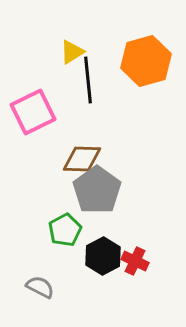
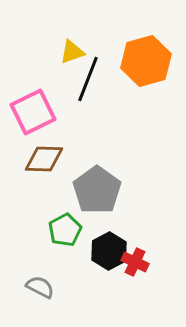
yellow triangle: rotated 12 degrees clockwise
black line: moved 1 px up; rotated 27 degrees clockwise
brown diamond: moved 38 px left
black hexagon: moved 6 px right, 5 px up
red cross: moved 1 px down
